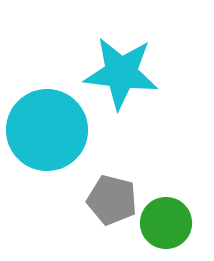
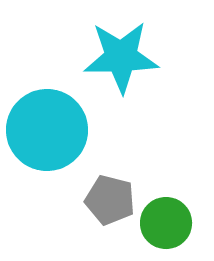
cyan star: moved 16 px up; rotated 8 degrees counterclockwise
gray pentagon: moved 2 px left
